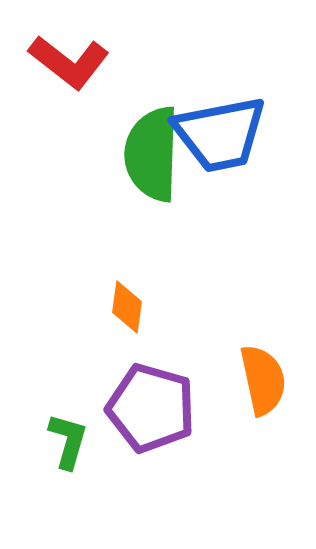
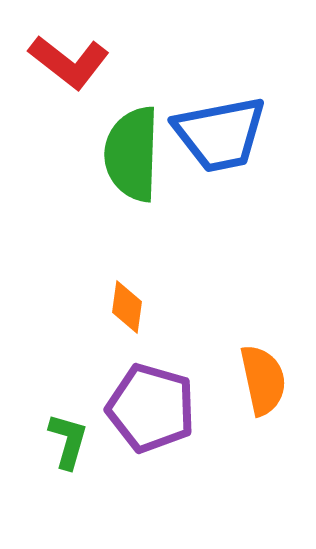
green semicircle: moved 20 px left
